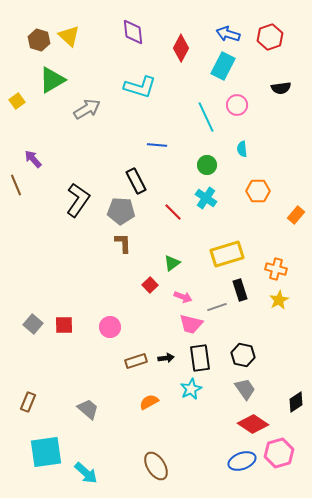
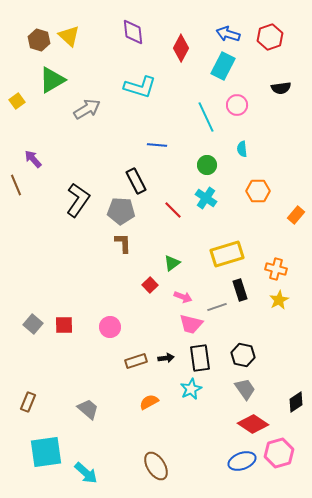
red line at (173, 212): moved 2 px up
